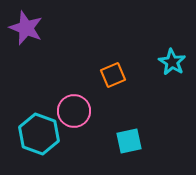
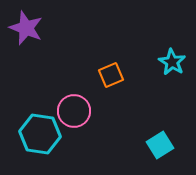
orange square: moved 2 px left
cyan hexagon: moved 1 px right; rotated 12 degrees counterclockwise
cyan square: moved 31 px right, 4 px down; rotated 20 degrees counterclockwise
